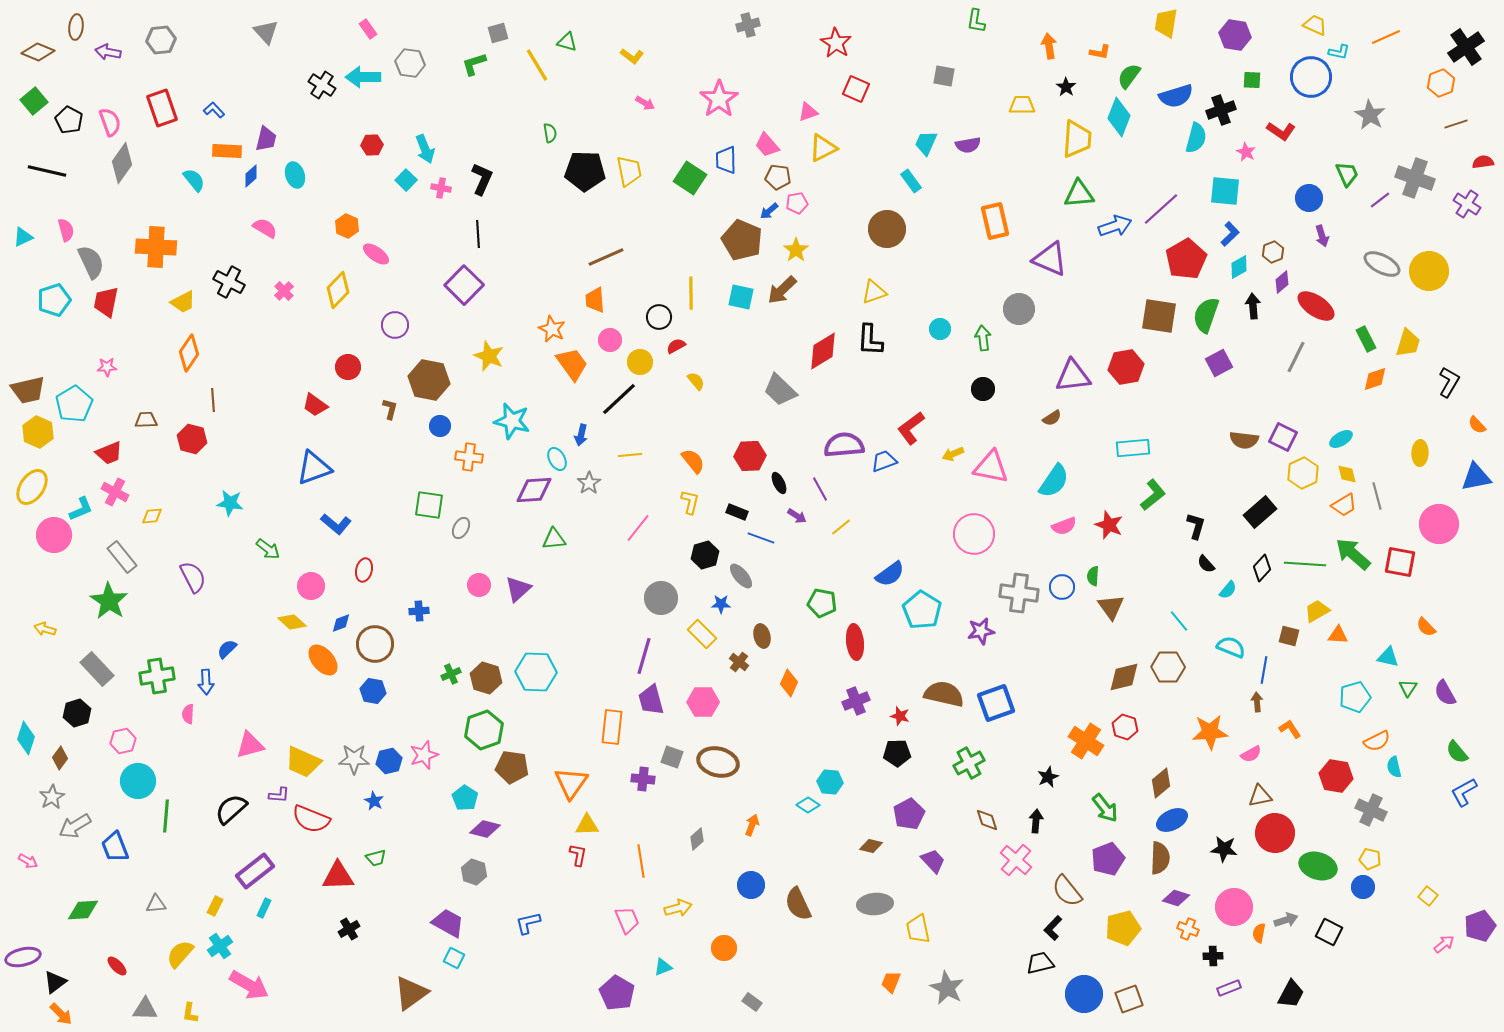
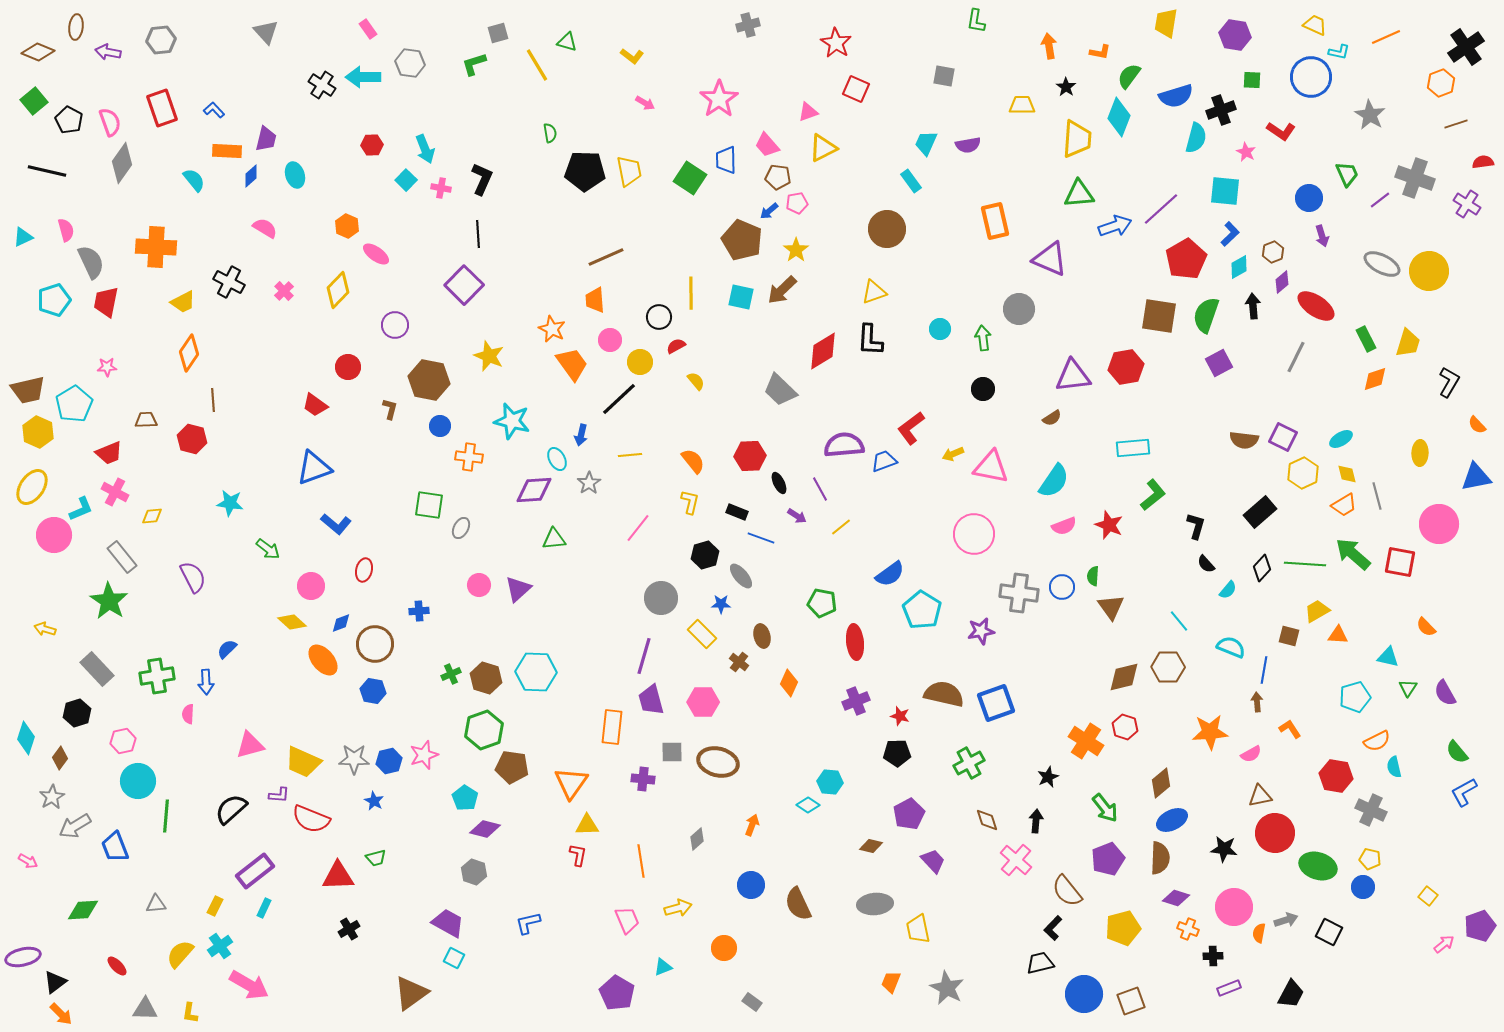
gray square at (672, 757): moved 5 px up; rotated 20 degrees counterclockwise
brown square at (1129, 999): moved 2 px right, 2 px down
